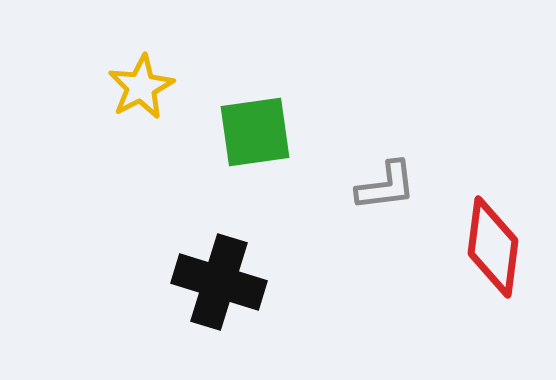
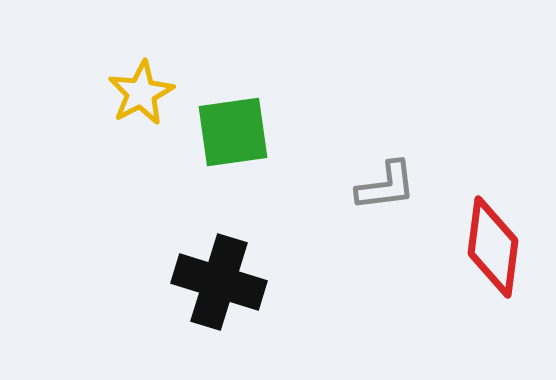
yellow star: moved 6 px down
green square: moved 22 px left
